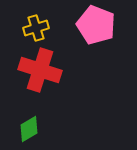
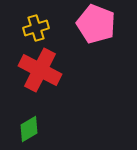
pink pentagon: moved 1 px up
red cross: rotated 9 degrees clockwise
